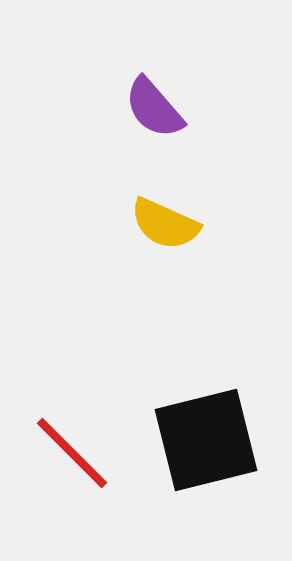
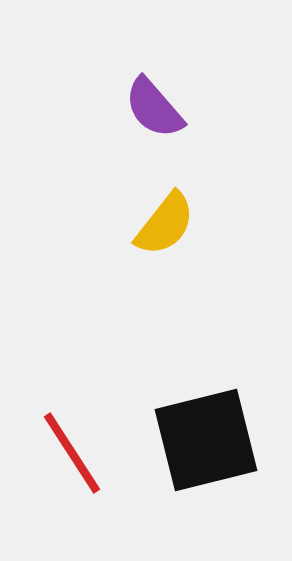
yellow semicircle: rotated 76 degrees counterclockwise
red line: rotated 12 degrees clockwise
